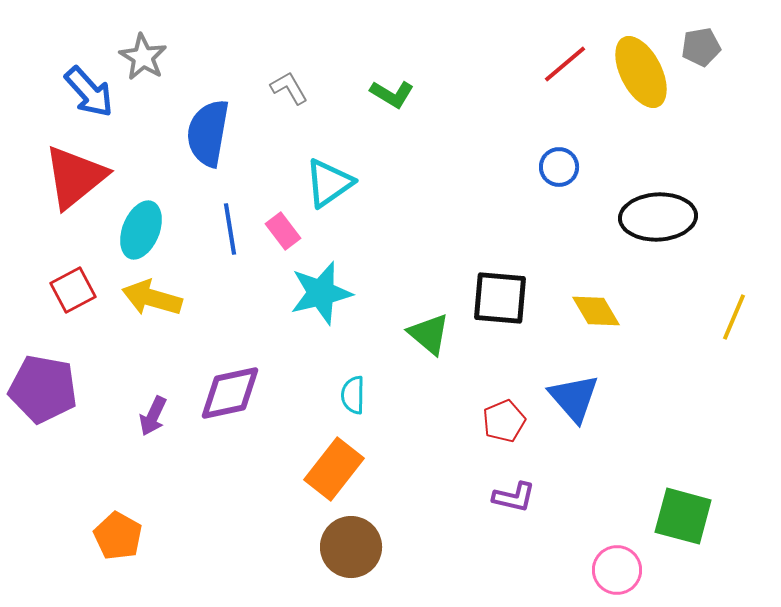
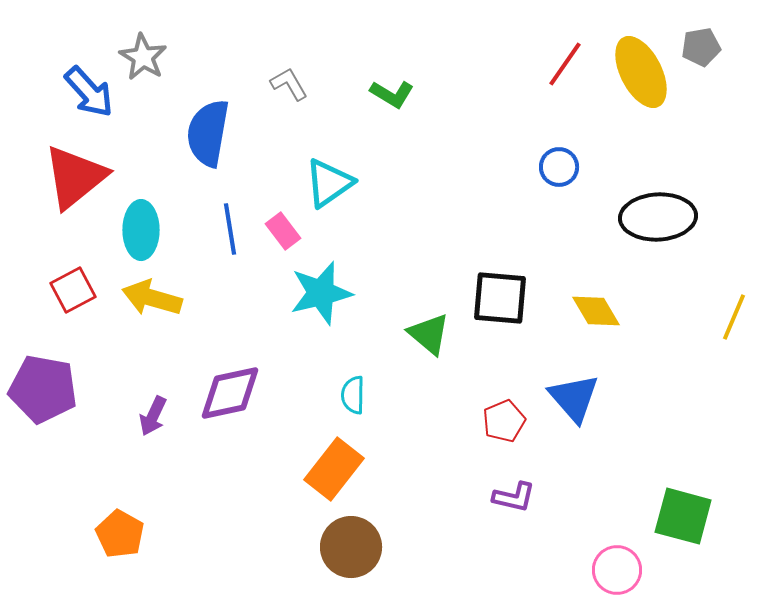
red line: rotated 15 degrees counterclockwise
gray L-shape: moved 4 px up
cyan ellipse: rotated 22 degrees counterclockwise
orange pentagon: moved 2 px right, 2 px up
